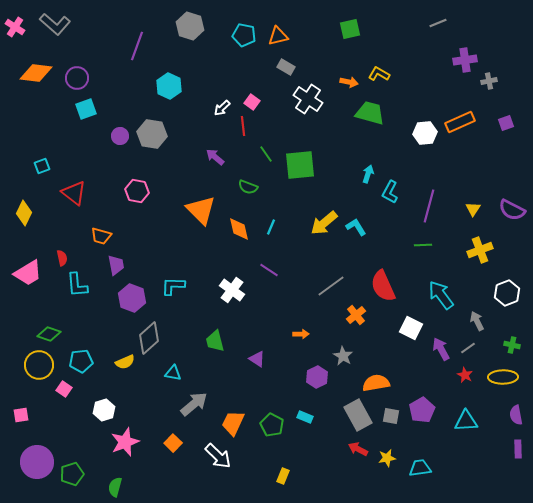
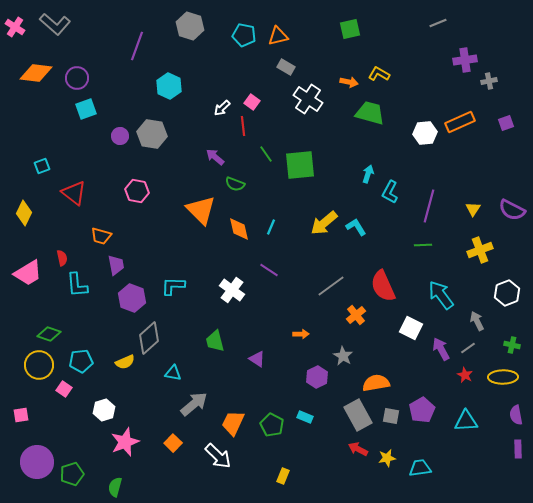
green semicircle at (248, 187): moved 13 px left, 3 px up
